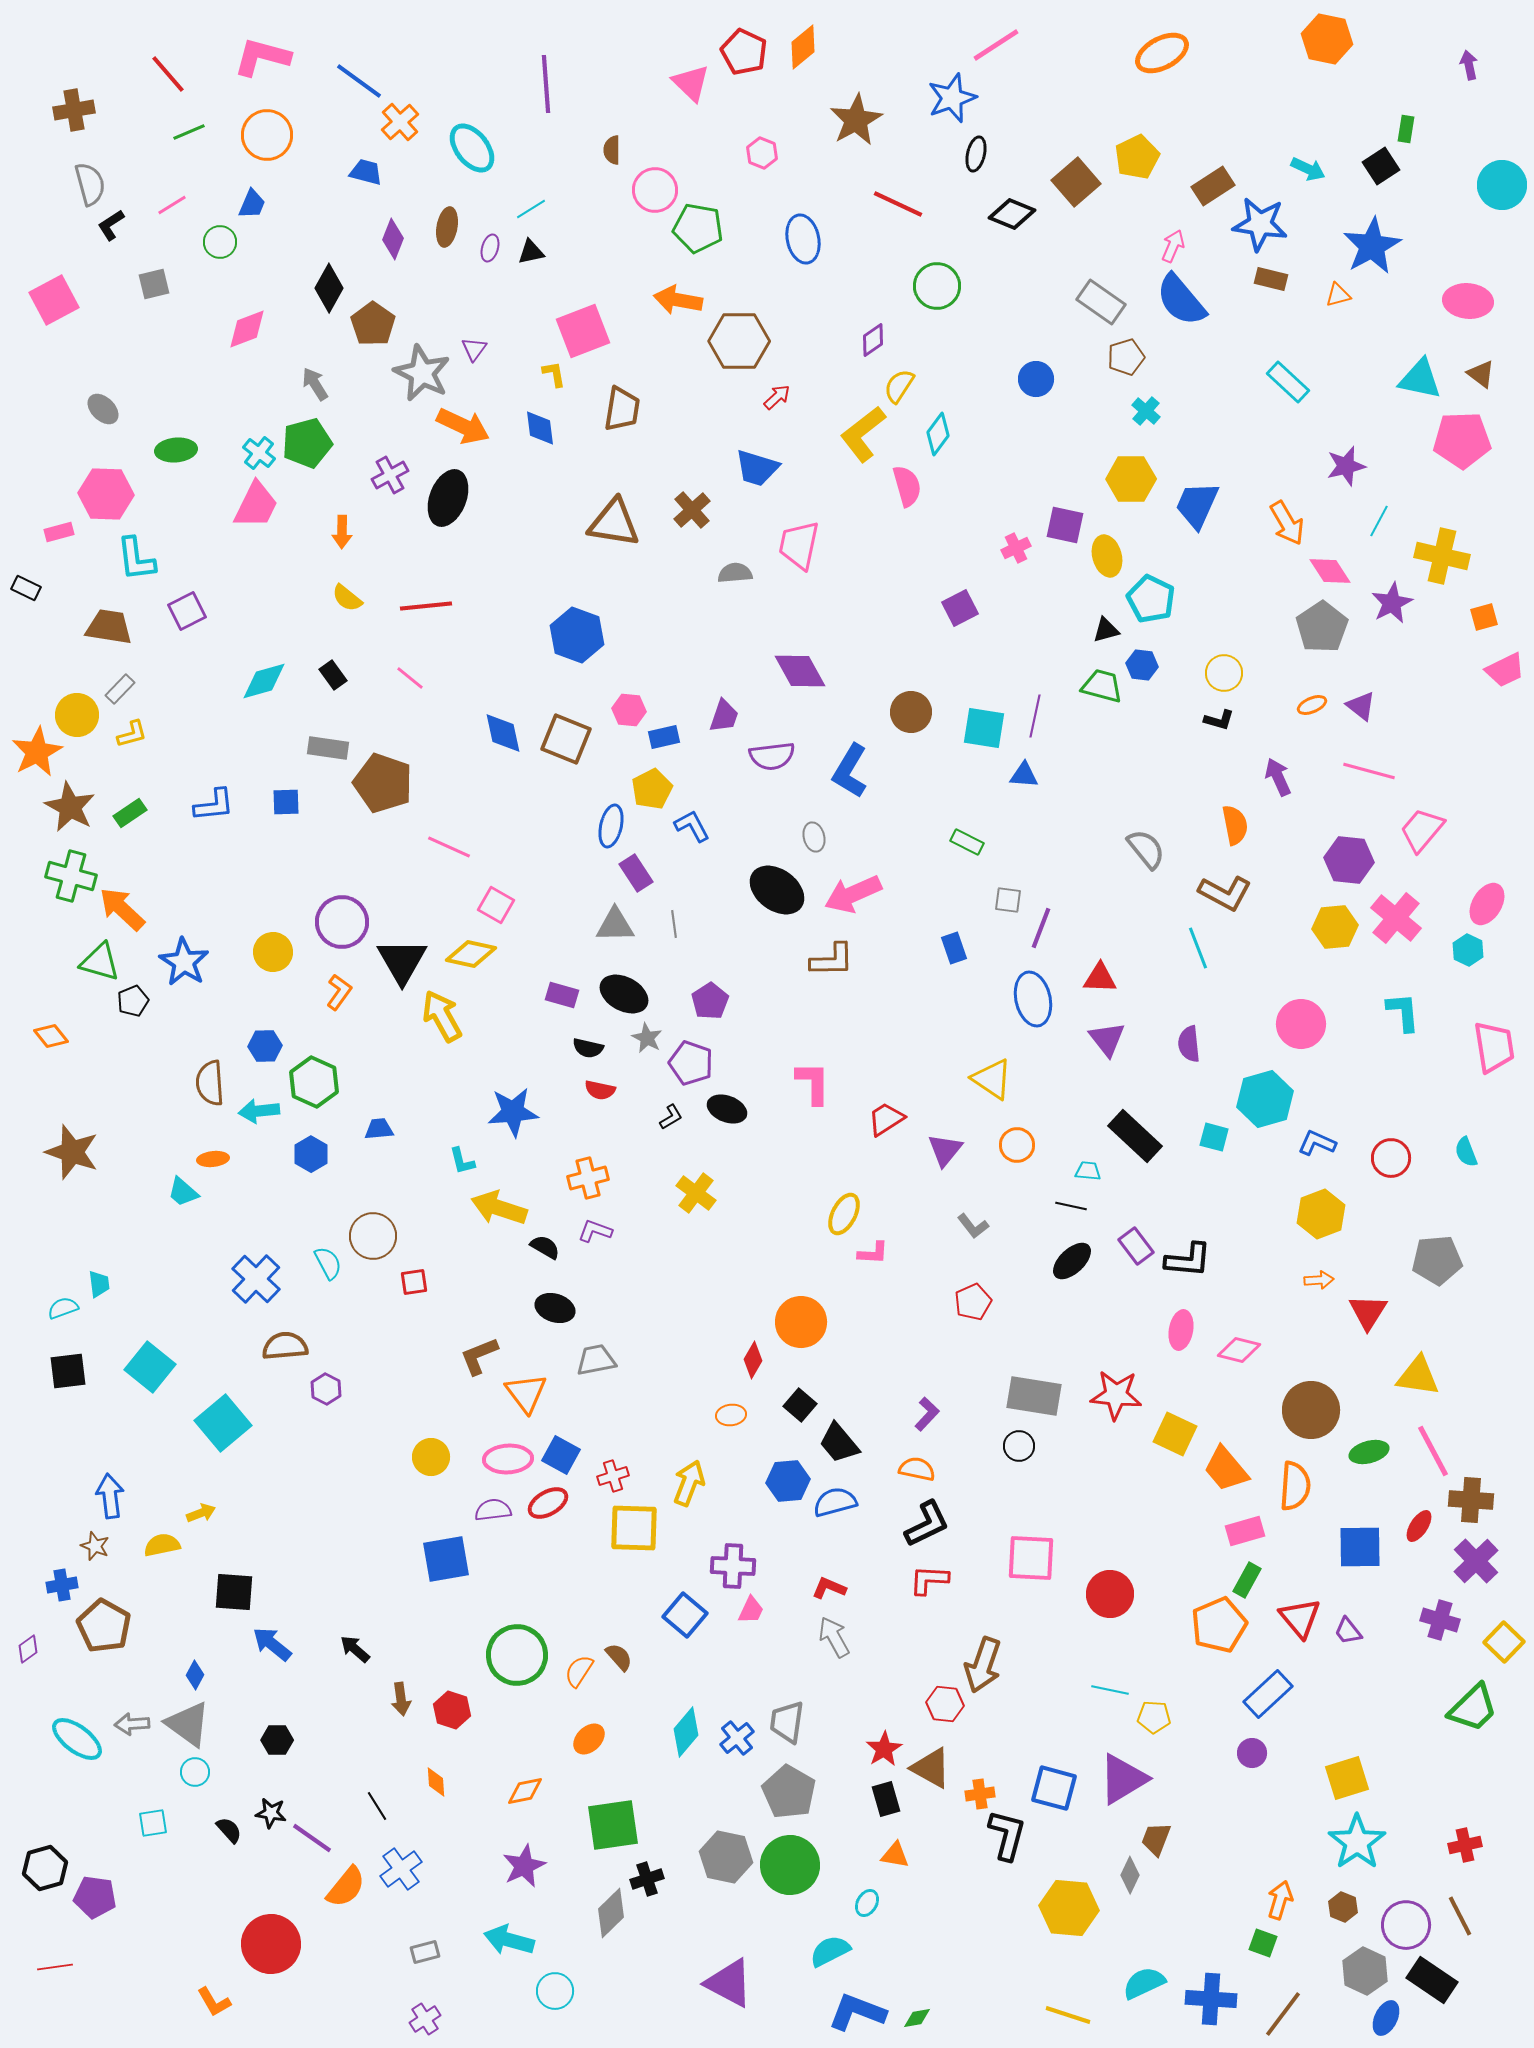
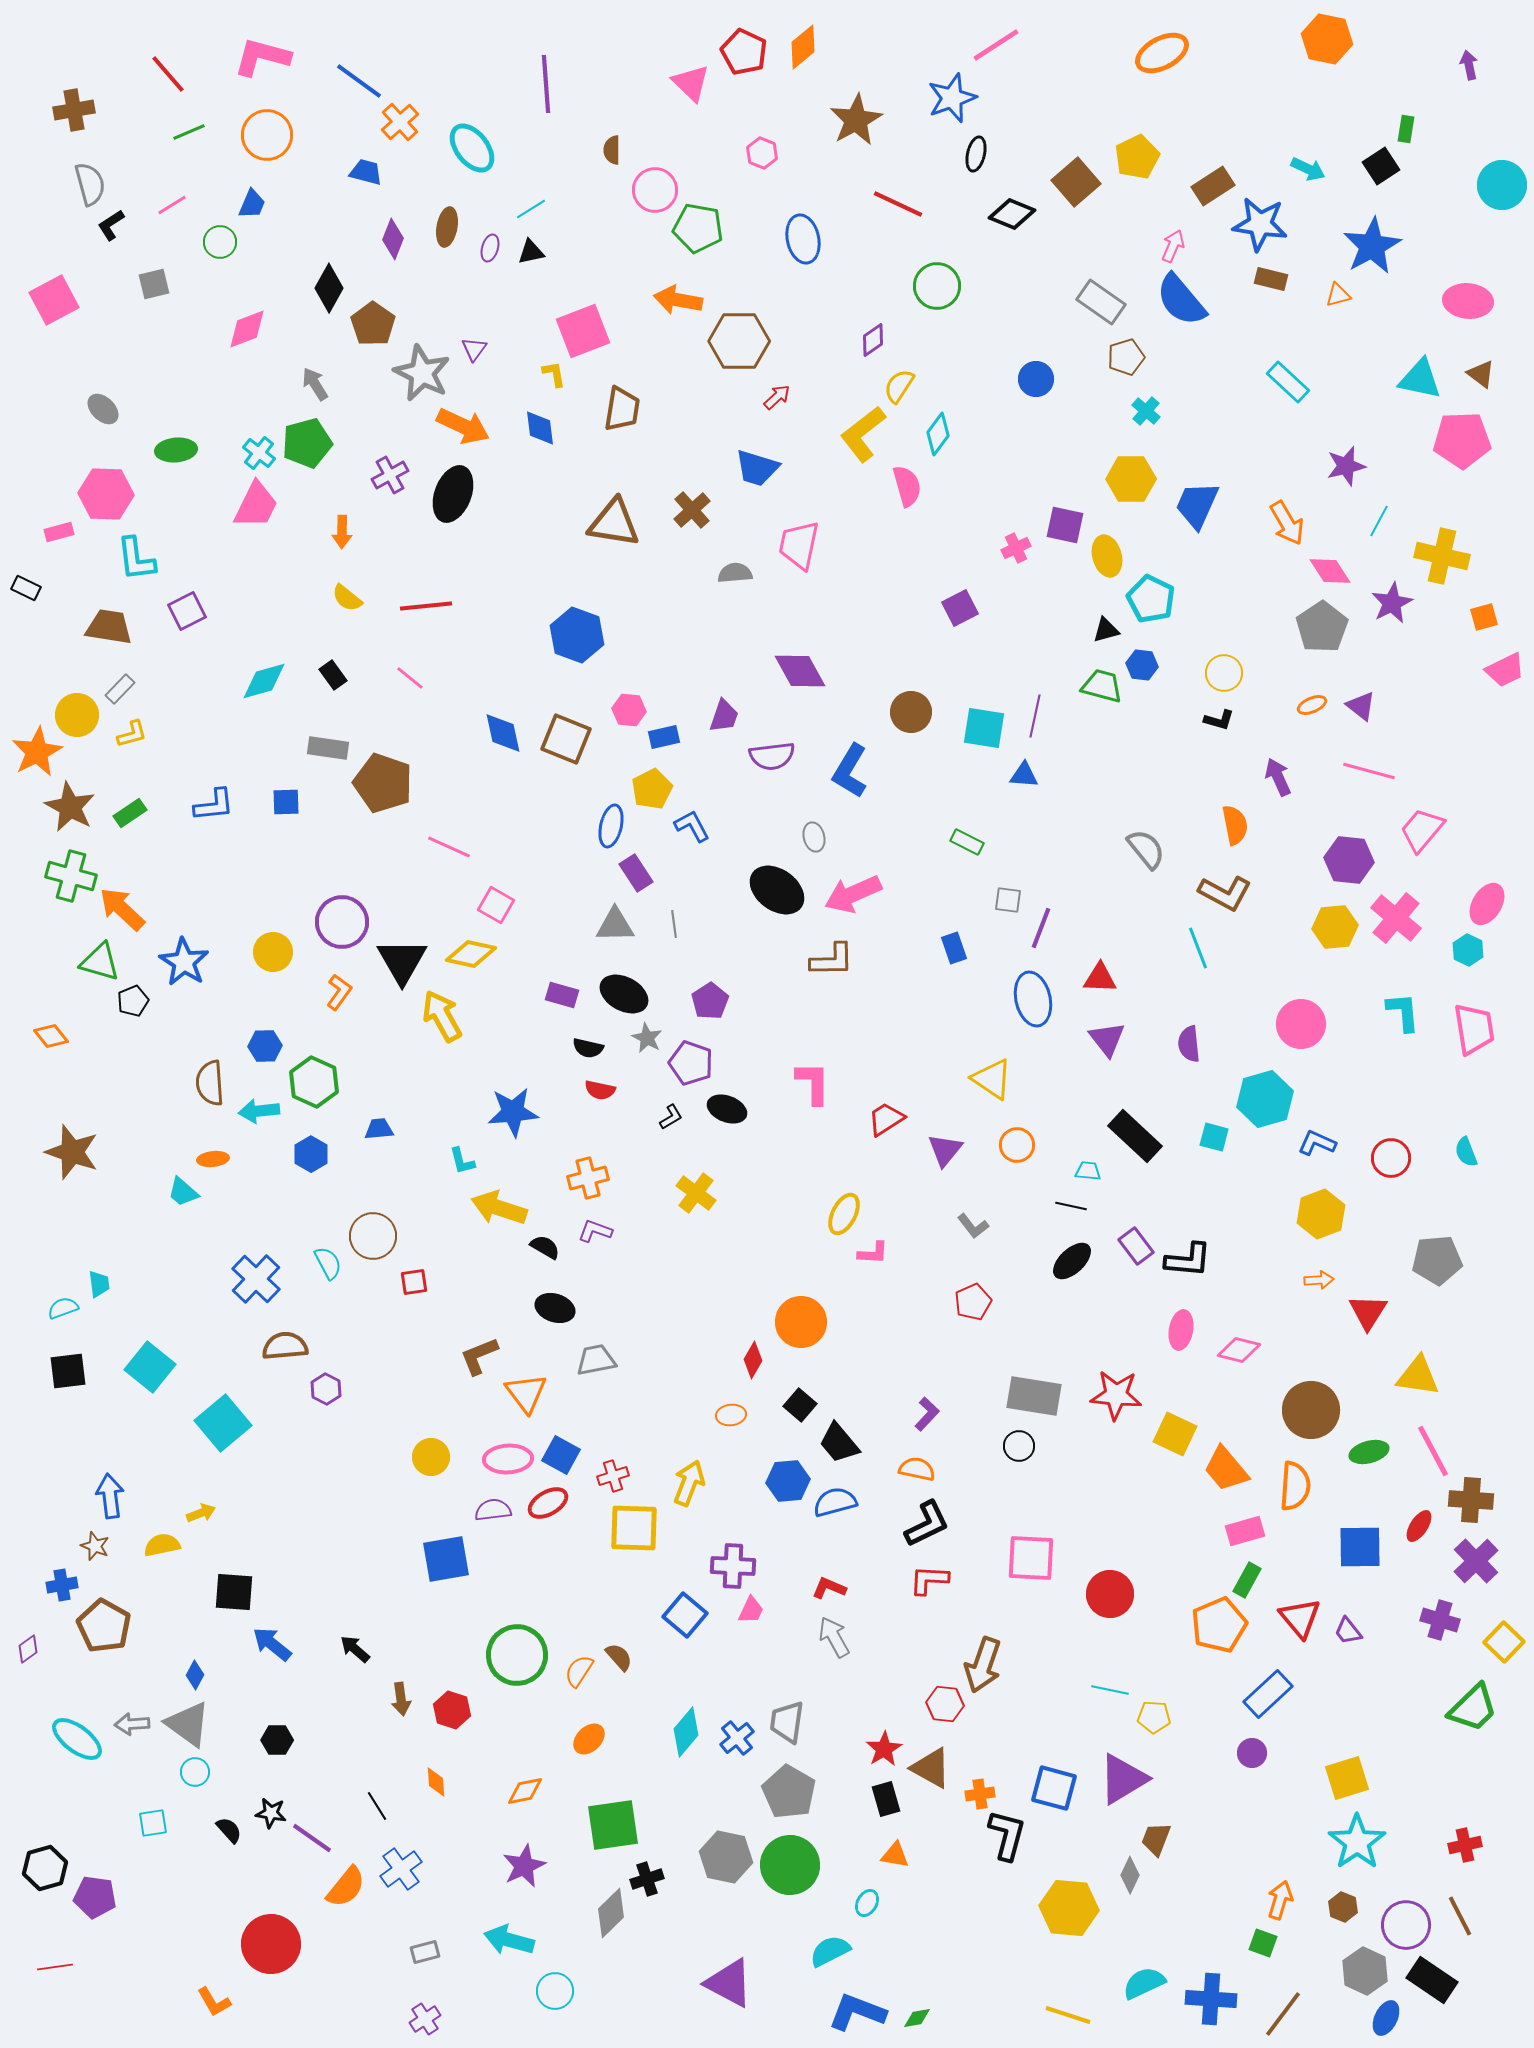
black ellipse at (448, 498): moved 5 px right, 4 px up
pink trapezoid at (1494, 1047): moved 20 px left, 18 px up
